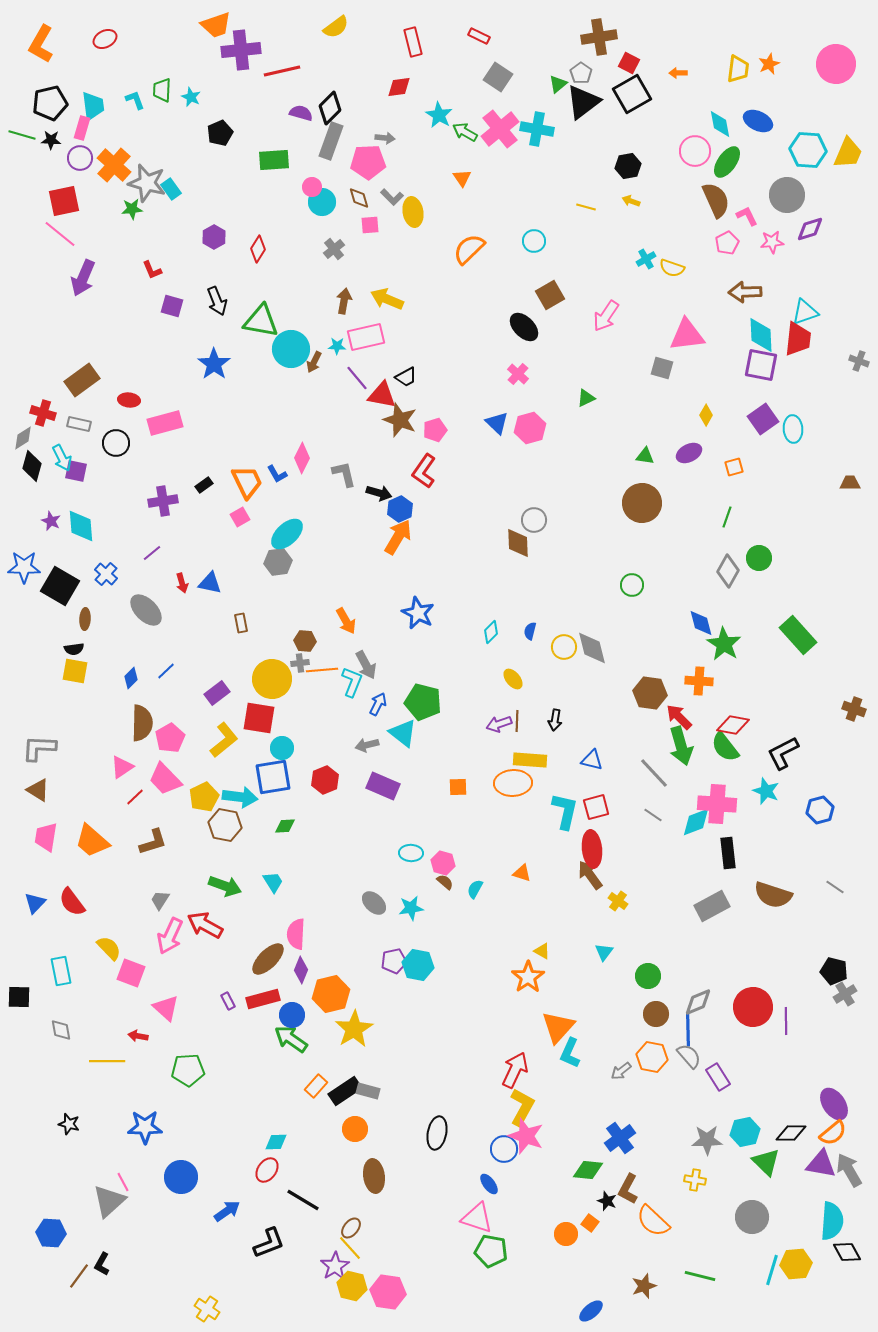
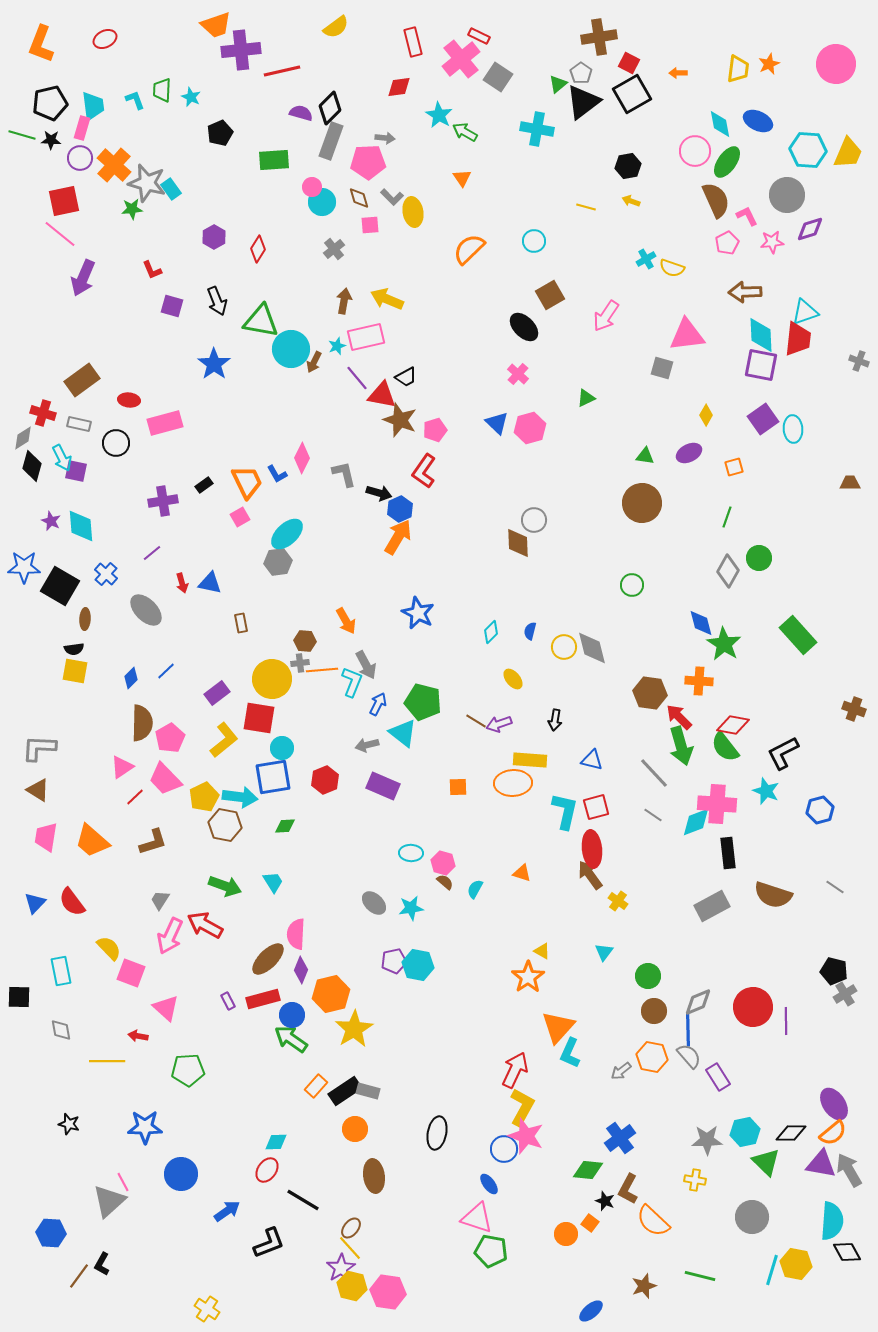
orange L-shape at (41, 44): rotated 9 degrees counterclockwise
pink cross at (500, 129): moved 39 px left, 70 px up
cyan star at (337, 346): rotated 24 degrees counterclockwise
brown line at (517, 721): moved 41 px left; rotated 60 degrees counterclockwise
brown circle at (656, 1014): moved 2 px left, 3 px up
blue circle at (181, 1177): moved 3 px up
black star at (607, 1201): moved 2 px left
yellow hexagon at (796, 1264): rotated 16 degrees clockwise
purple star at (335, 1266): moved 6 px right, 2 px down
